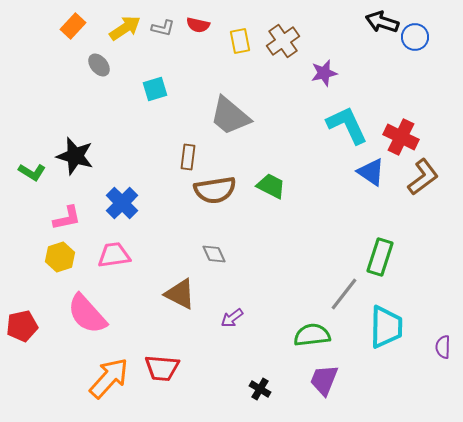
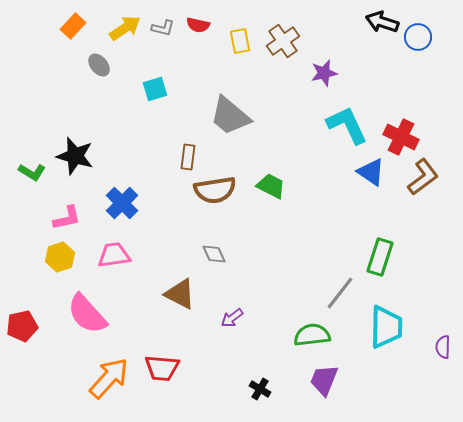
blue circle: moved 3 px right
gray line: moved 4 px left, 1 px up
